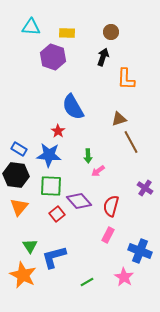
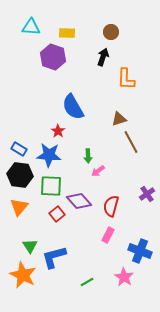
black hexagon: moved 4 px right
purple cross: moved 2 px right, 6 px down; rotated 21 degrees clockwise
